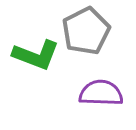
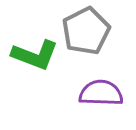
green L-shape: moved 1 px left
